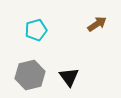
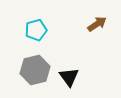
gray hexagon: moved 5 px right, 5 px up
